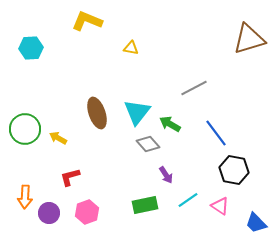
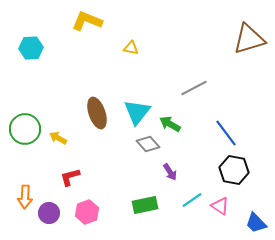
blue line: moved 10 px right
purple arrow: moved 4 px right, 3 px up
cyan line: moved 4 px right
